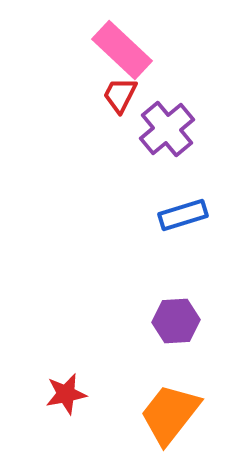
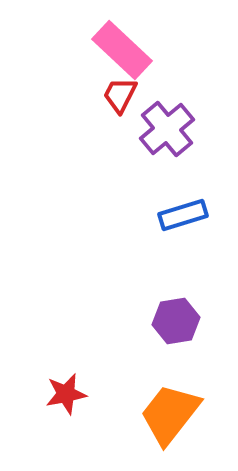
purple hexagon: rotated 6 degrees counterclockwise
